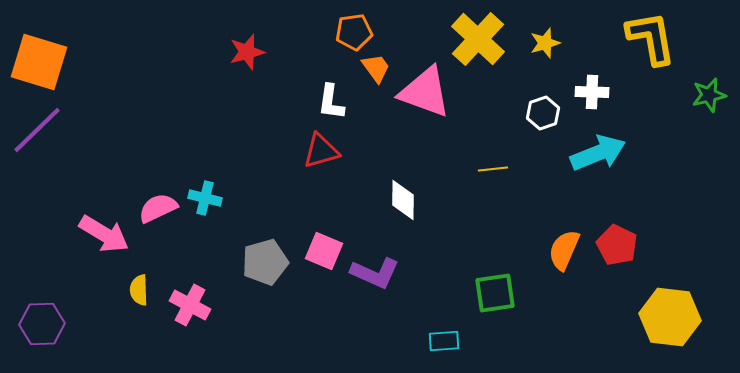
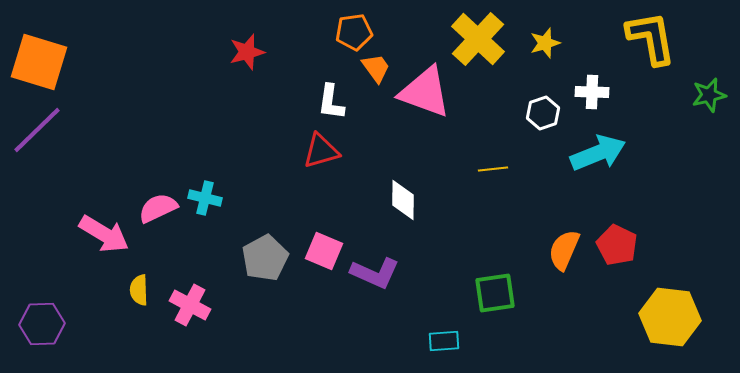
gray pentagon: moved 4 px up; rotated 12 degrees counterclockwise
